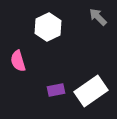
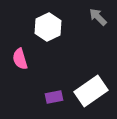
pink semicircle: moved 2 px right, 2 px up
purple rectangle: moved 2 px left, 7 px down
